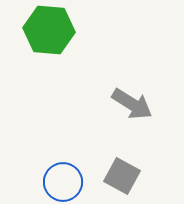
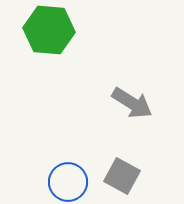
gray arrow: moved 1 px up
blue circle: moved 5 px right
